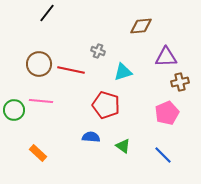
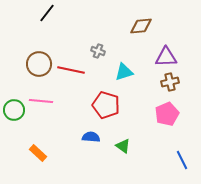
cyan triangle: moved 1 px right
brown cross: moved 10 px left
pink pentagon: moved 1 px down
blue line: moved 19 px right, 5 px down; rotated 18 degrees clockwise
